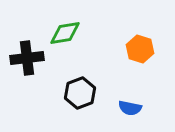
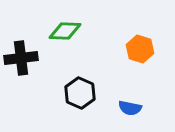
green diamond: moved 2 px up; rotated 12 degrees clockwise
black cross: moved 6 px left
black hexagon: rotated 16 degrees counterclockwise
